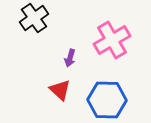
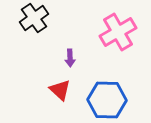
pink cross: moved 6 px right, 8 px up
purple arrow: rotated 18 degrees counterclockwise
